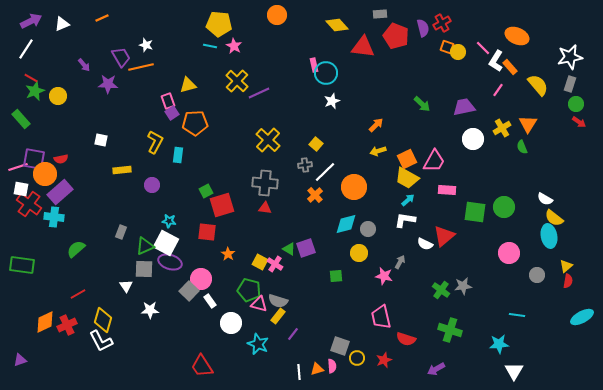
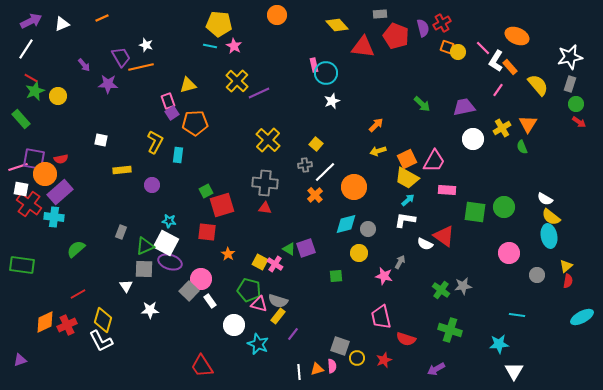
yellow semicircle at (554, 218): moved 3 px left, 1 px up
red triangle at (444, 236): rotated 45 degrees counterclockwise
white circle at (231, 323): moved 3 px right, 2 px down
